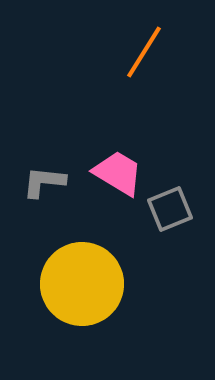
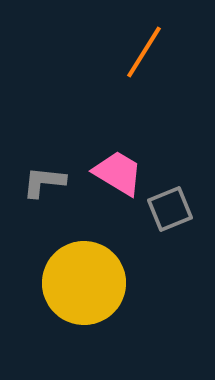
yellow circle: moved 2 px right, 1 px up
